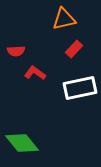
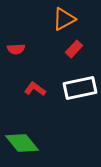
orange triangle: rotated 15 degrees counterclockwise
red semicircle: moved 2 px up
red L-shape: moved 16 px down
